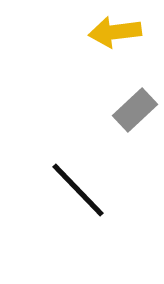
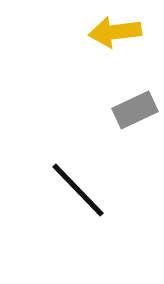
gray rectangle: rotated 18 degrees clockwise
